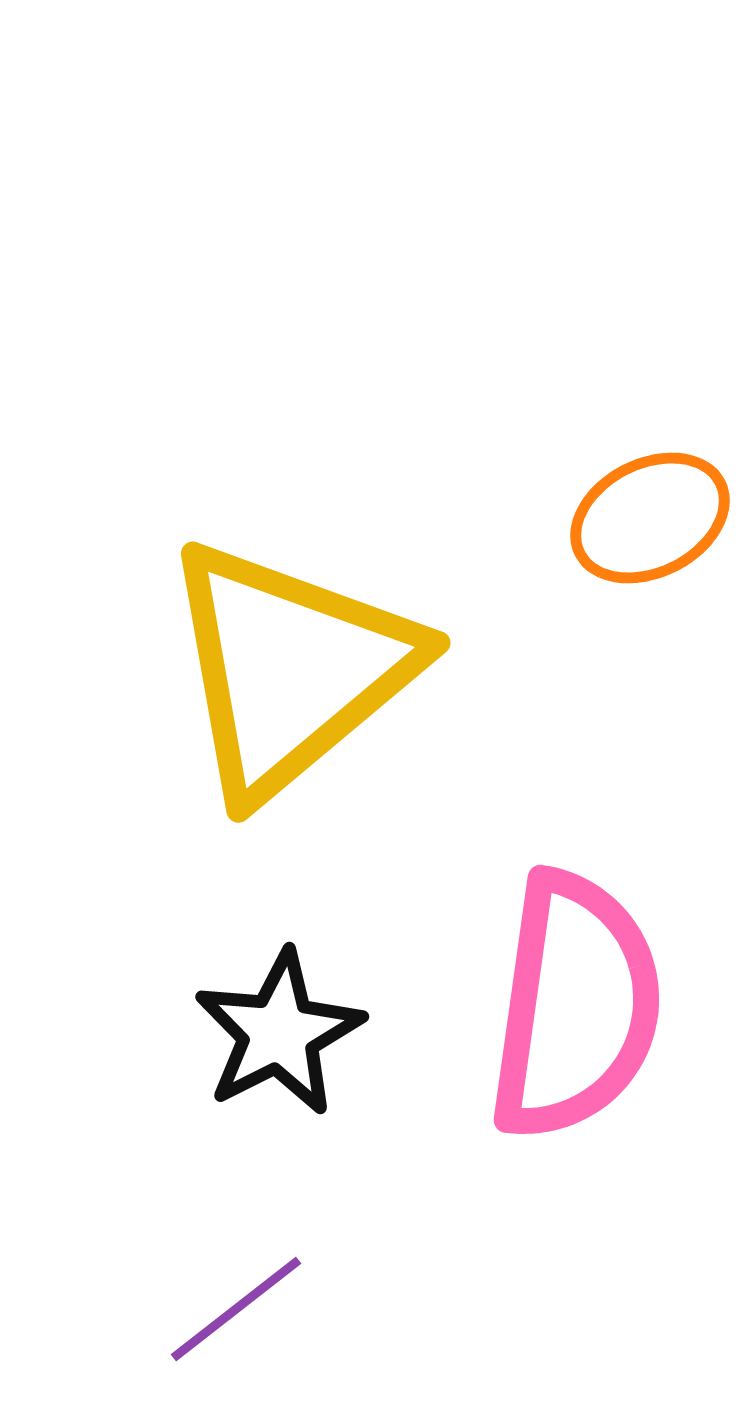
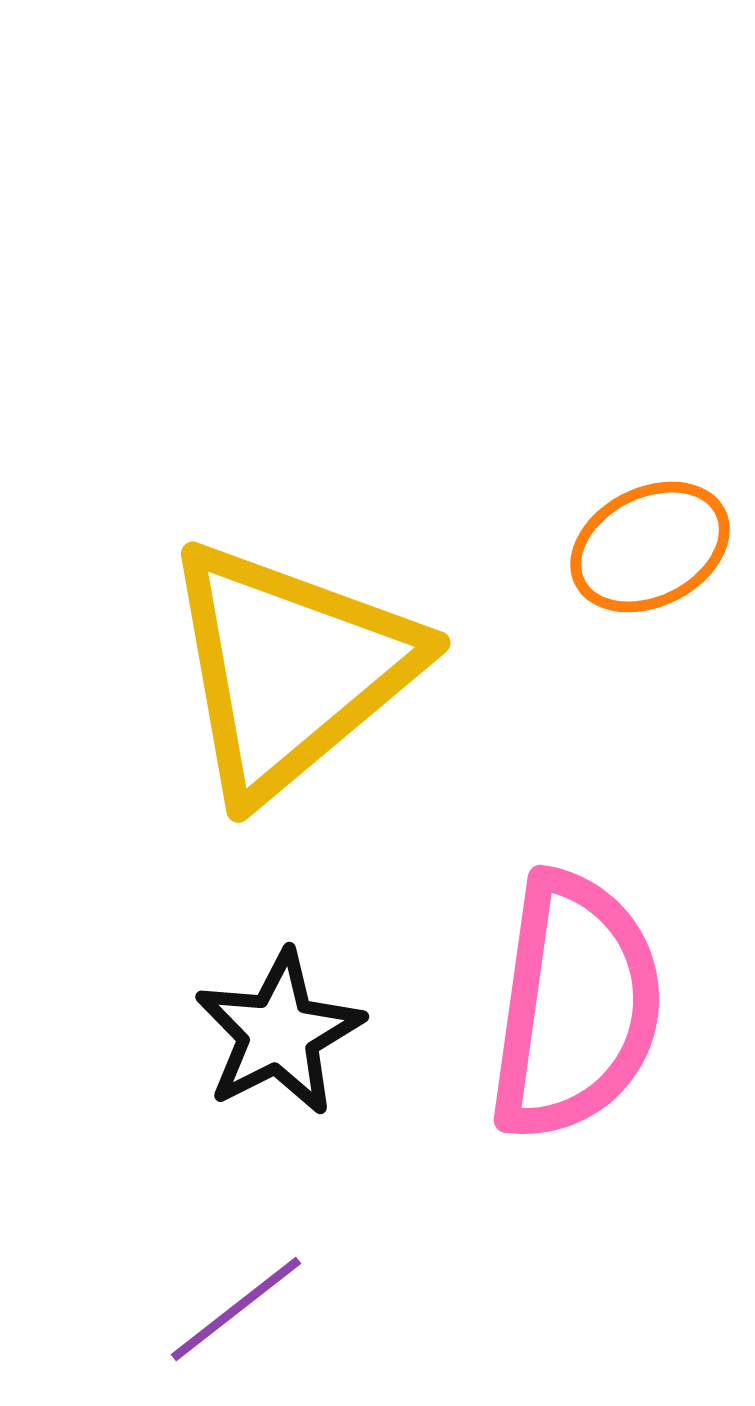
orange ellipse: moved 29 px down
